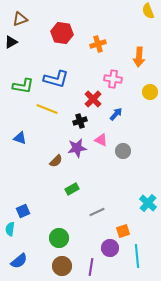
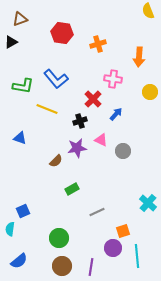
blue L-shape: rotated 35 degrees clockwise
purple circle: moved 3 px right
